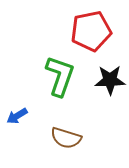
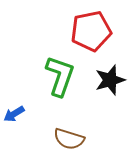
black star: rotated 16 degrees counterclockwise
blue arrow: moved 3 px left, 2 px up
brown semicircle: moved 3 px right, 1 px down
